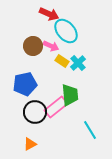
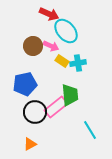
cyan cross: rotated 35 degrees clockwise
